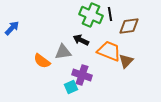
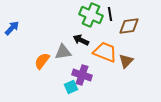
orange trapezoid: moved 4 px left, 1 px down
orange semicircle: rotated 90 degrees clockwise
